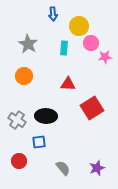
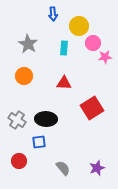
pink circle: moved 2 px right
red triangle: moved 4 px left, 1 px up
black ellipse: moved 3 px down
